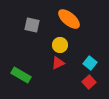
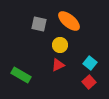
orange ellipse: moved 2 px down
gray square: moved 7 px right, 1 px up
red triangle: moved 2 px down
